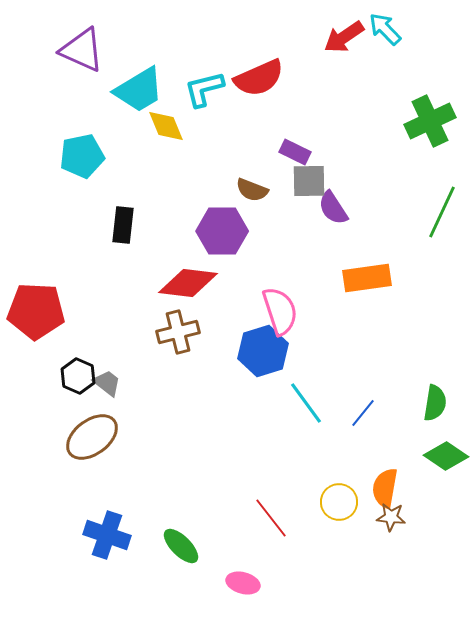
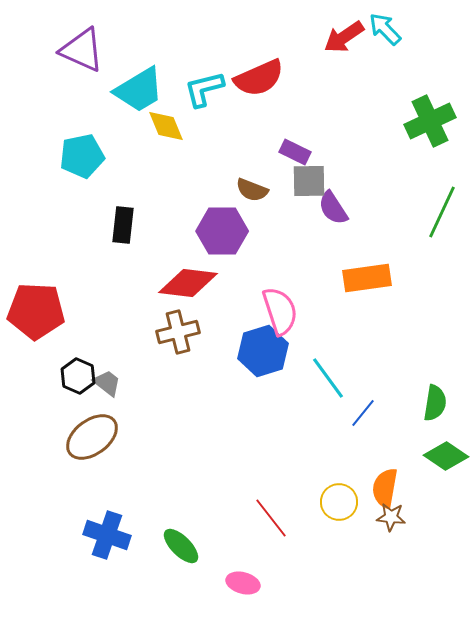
cyan line: moved 22 px right, 25 px up
